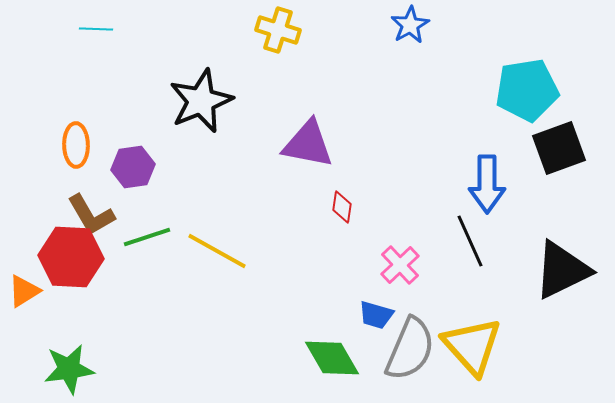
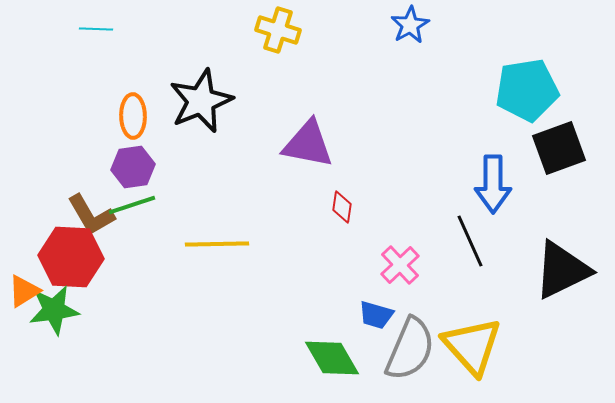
orange ellipse: moved 57 px right, 29 px up
blue arrow: moved 6 px right
green line: moved 15 px left, 32 px up
yellow line: moved 7 px up; rotated 30 degrees counterclockwise
green star: moved 15 px left, 59 px up
